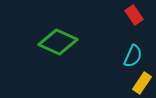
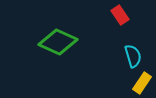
red rectangle: moved 14 px left
cyan semicircle: rotated 40 degrees counterclockwise
